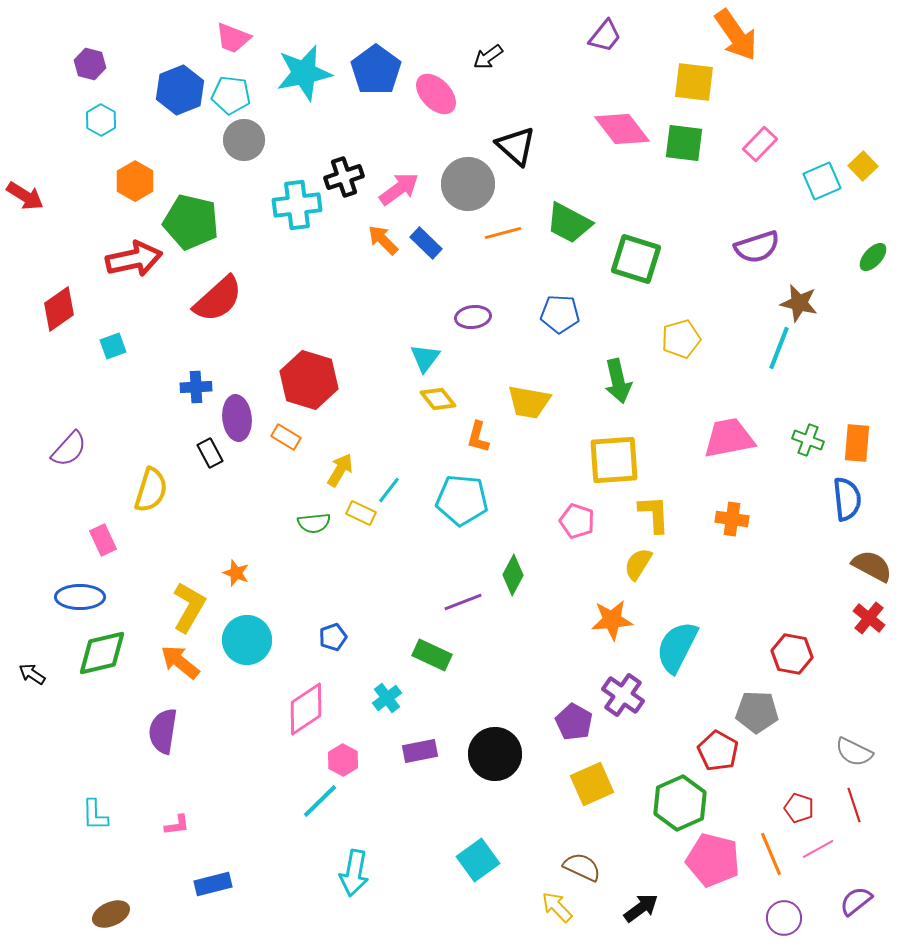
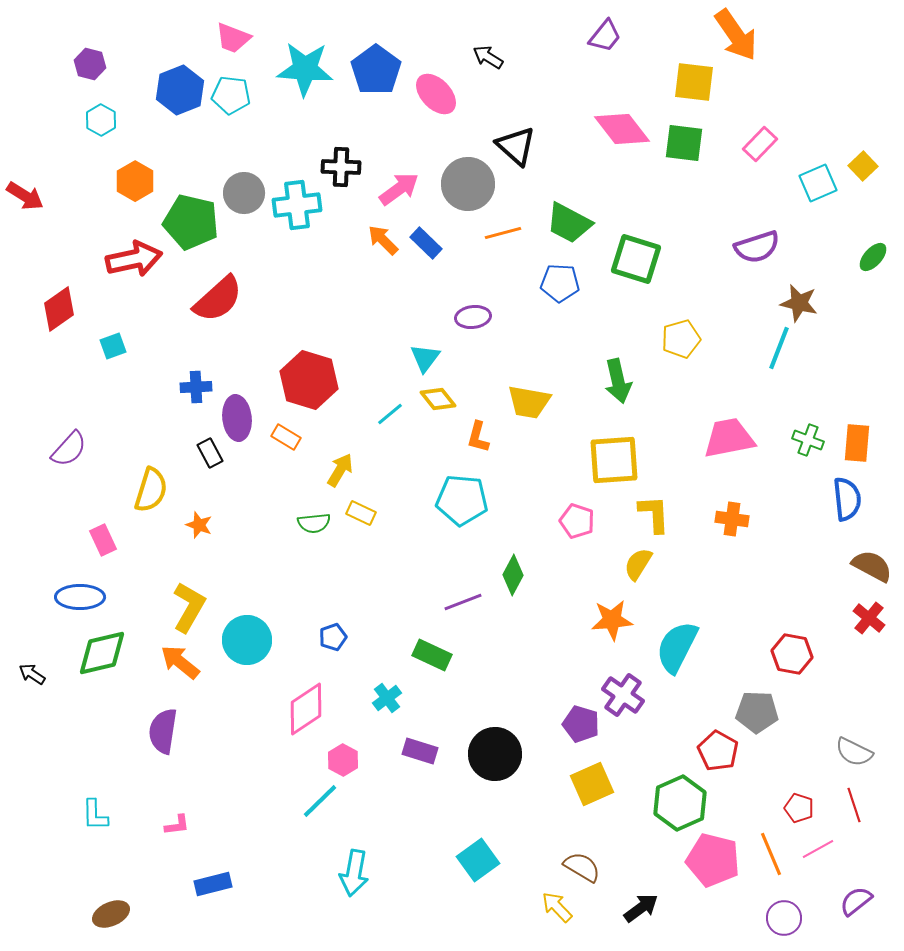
black arrow at (488, 57): rotated 68 degrees clockwise
cyan star at (304, 73): moved 1 px right, 4 px up; rotated 16 degrees clockwise
gray circle at (244, 140): moved 53 px down
black cross at (344, 177): moved 3 px left, 10 px up; rotated 21 degrees clockwise
cyan square at (822, 181): moved 4 px left, 2 px down
blue pentagon at (560, 314): moved 31 px up
cyan line at (389, 490): moved 1 px right, 76 px up; rotated 12 degrees clockwise
orange star at (236, 573): moved 37 px left, 48 px up
purple pentagon at (574, 722): moved 7 px right, 2 px down; rotated 12 degrees counterclockwise
purple rectangle at (420, 751): rotated 28 degrees clockwise
brown semicircle at (582, 867): rotated 6 degrees clockwise
